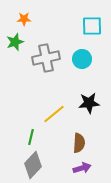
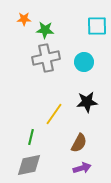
cyan square: moved 5 px right
green star: moved 30 px right, 12 px up; rotated 24 degrees clockwise
cyan circle: moved 2 px right, 3 px down
black star: moved 2 px left, 1 px up
yellow line: rotated 15 degrees counterclockwise
brown semicircle: rotated 24 degrees clockwise
gray diamond: moved 4 px left; rotated 36 degrees clockwise
